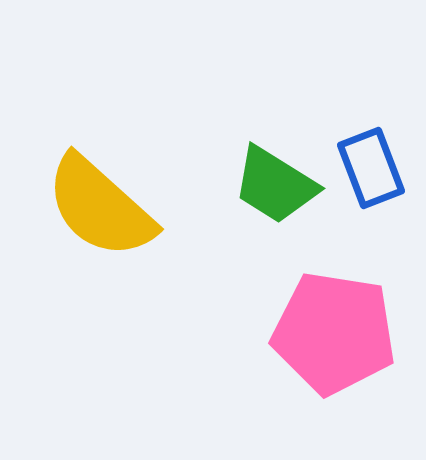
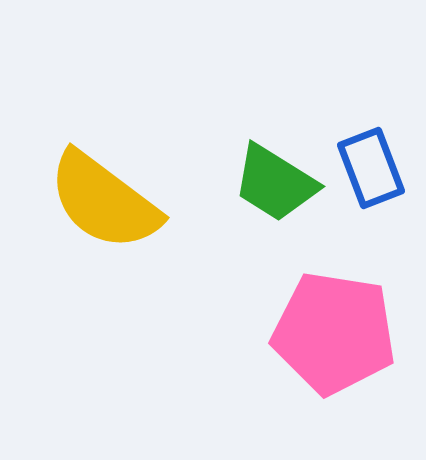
green trapezoid: moved 2 px up
yellow semicircle: moved 4 px right, 6 px up; rotated 5 degrees counterclockwise
